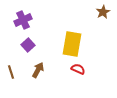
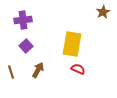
purple cross: rotated 18 degrees clockwise
purple square: moved 2 px left, 1 px down
